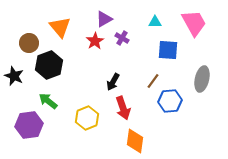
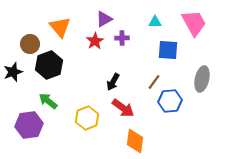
purple cross: rotated 32 degrees counterclockwise
brown circle: moved 1 px right, 1 px down
black star: moved 1 px left, 4 px up; rotated 30 degrees clockwise
brown line: moved 1 px right, 1 px down
red arrow: rotated 35 degrees counterclockwise
